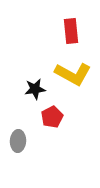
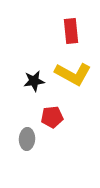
black star: moved 1 px left, 8 px up
red pentagon: rotated 20 degrees clockwise
gray ellipse: moved 9 px right, 2 px up
